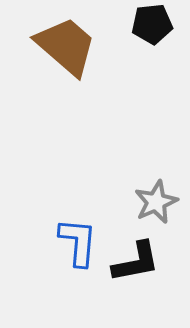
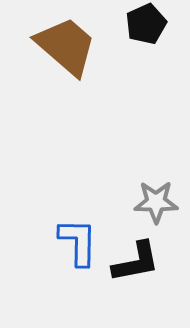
black pentagon: moved 6 px left; rotated 18 degrees counterclockwise
gray star: rotated 24 degrees clockwise
blue L-shape: rotated 4 degrees counterclockwise
